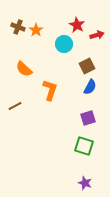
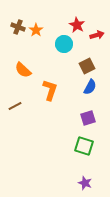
orange semicircle: moved 1 px left, 1 px down
